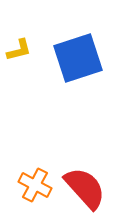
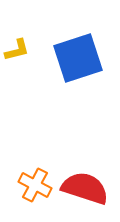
yellow L-shape: moved 2 px left
red semicircle: rotated 30 degrees counterclockwise
